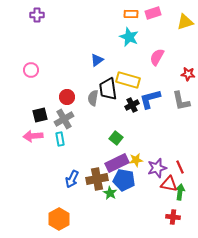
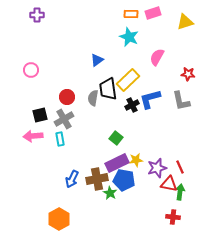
yellow rectangle: rotated 60 degrees counterclockwise
